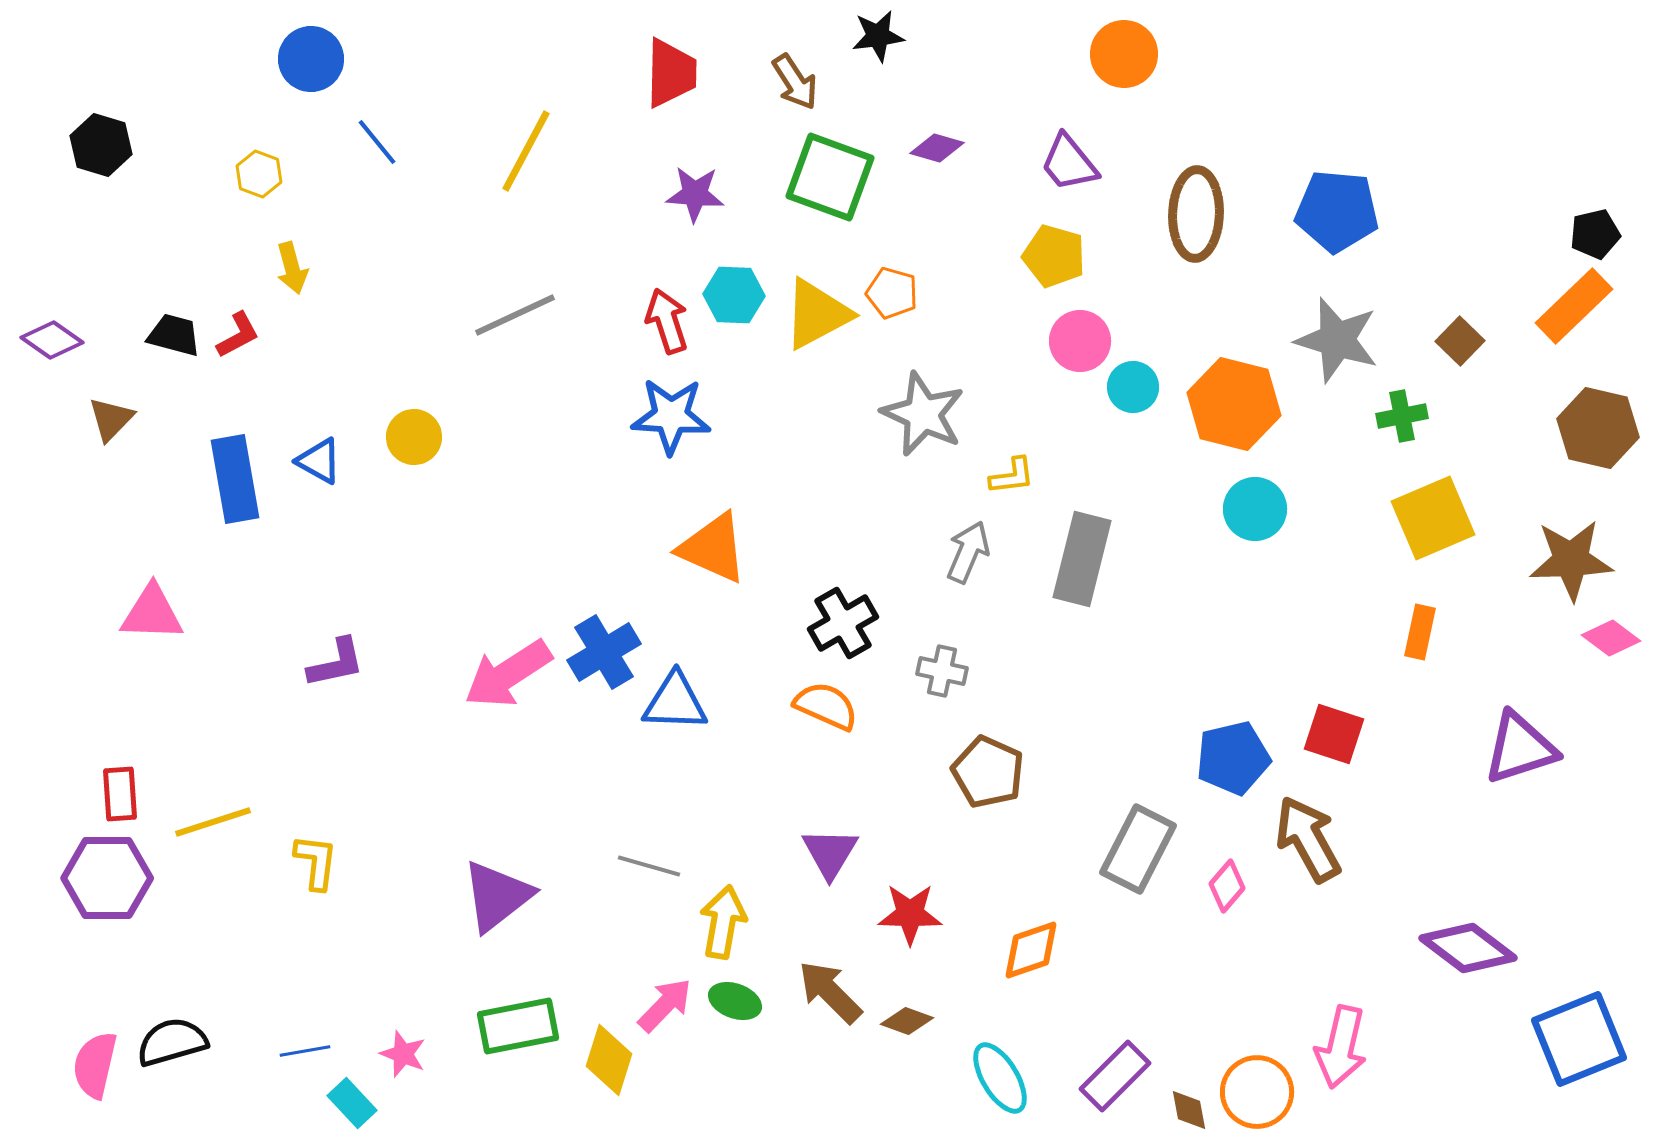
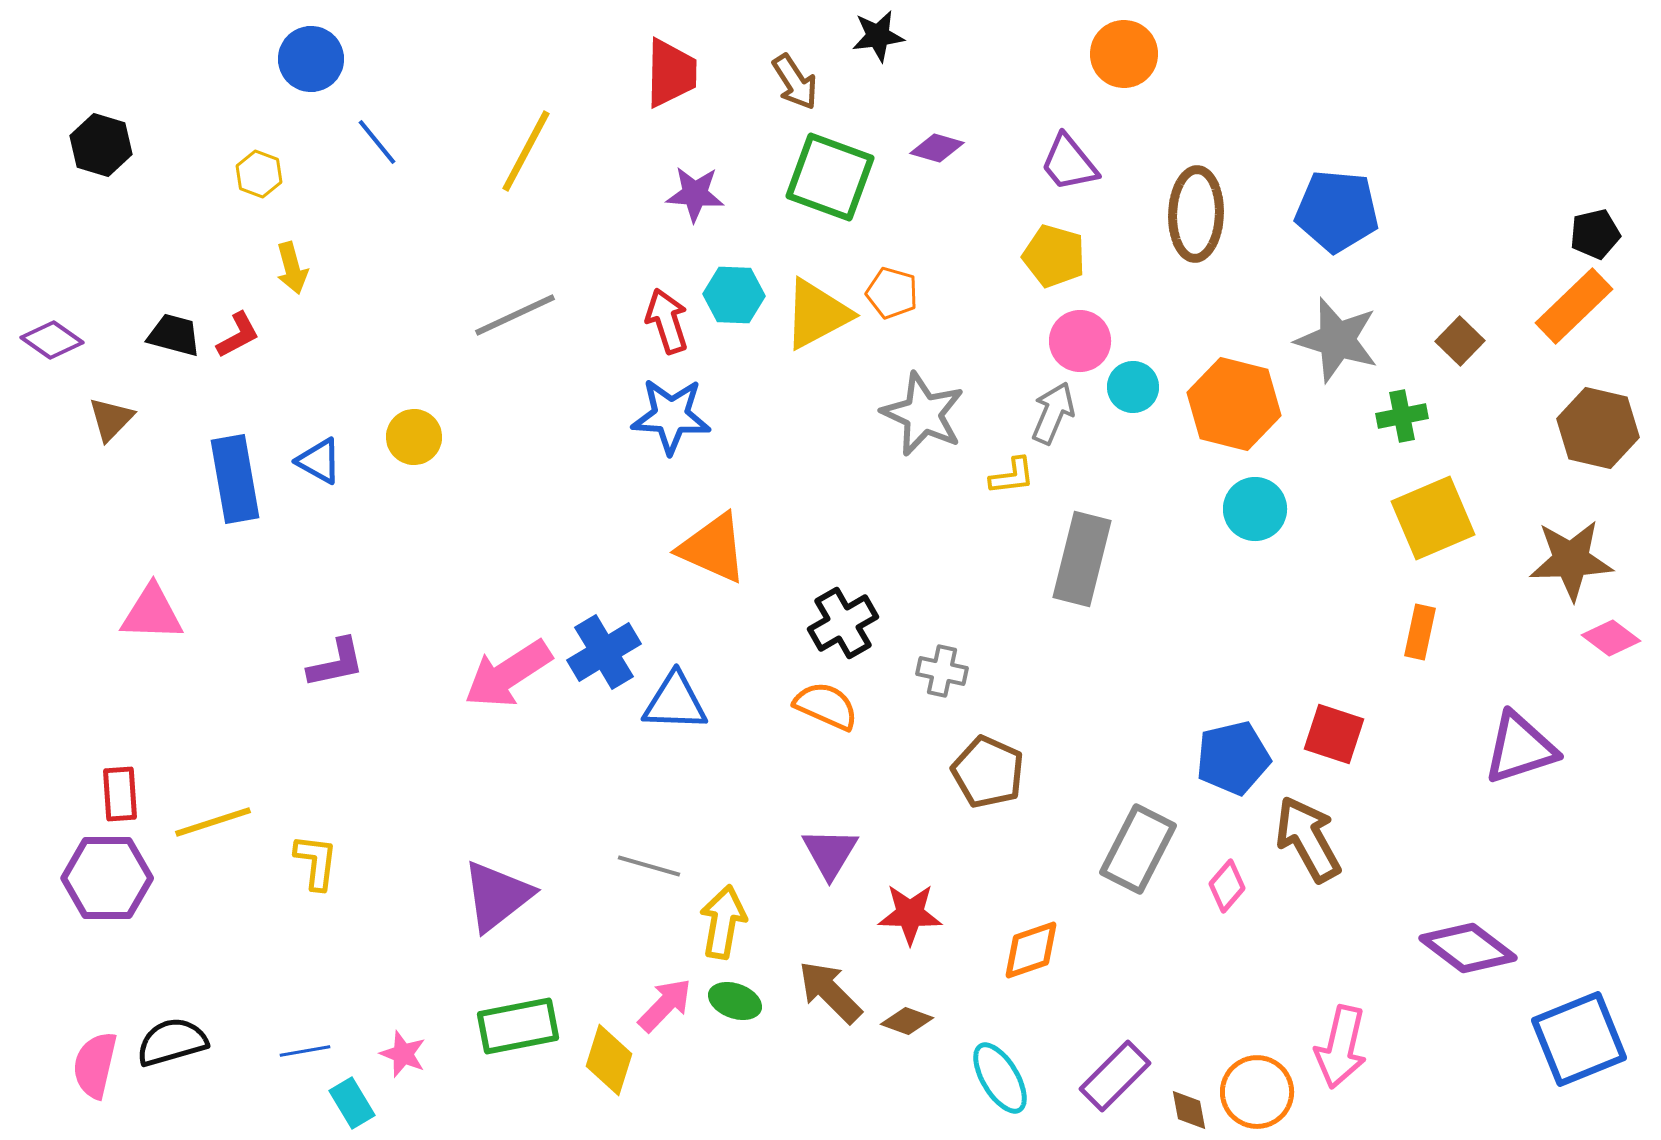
gray arrow at (968, 552): moved 85 px right, 139 px up
cyan rectangle at (352, 1103): rotated 12 degrees clockwise
